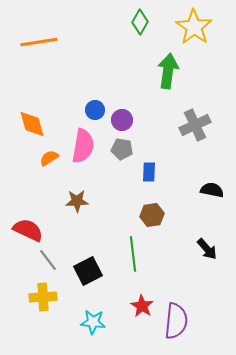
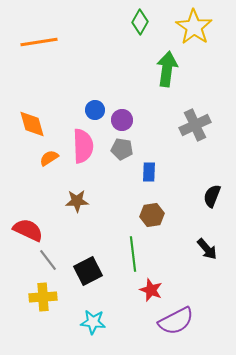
green arrow: moved 1 px left, 2 px up
pink semicircle: rotated 12 degrees counterclockwise
black semicircle: moved 6 px down; rotated 80 degrees counterclockwise
red star: moved 9 px right, 16 px up; rotated 10 degrees counterclockwise
purple semicircle: rotated 57 degrees clockwise
